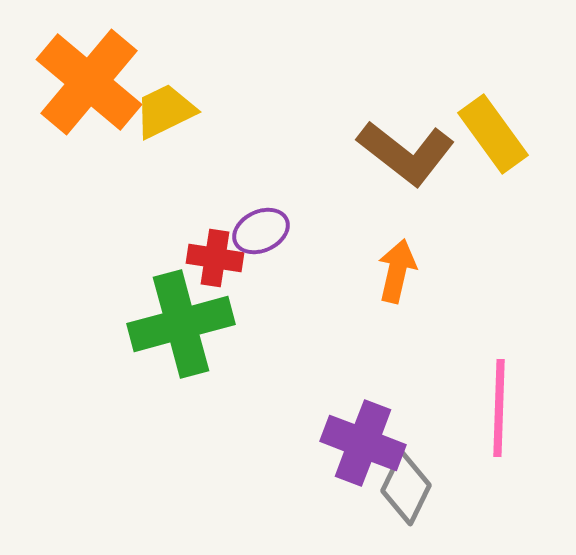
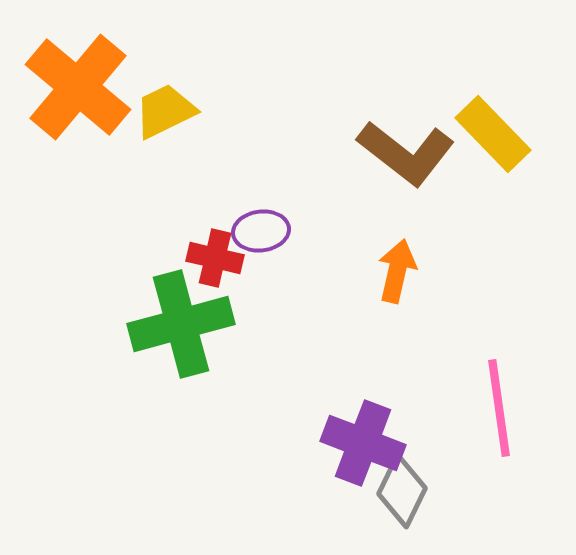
orange cross: moved 11 px left, 5 px down
yellow rectangle: rotated 8 degrees counterclockwise
purple ellipse: rotated 18 degrees clockwise
red cross: rotated 4 degrees clockwise
pink line: rotated 10 degrees counterclockwise
gray diamond: moved 4 px left, 3 px down
